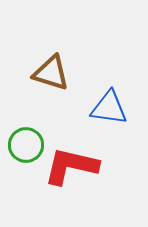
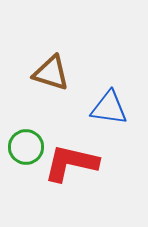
green circle: moved 2 px down
red L-shape: moved 3 px up
